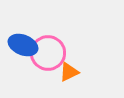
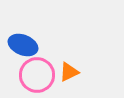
pink circle: moved 11 px left, 22 px down
